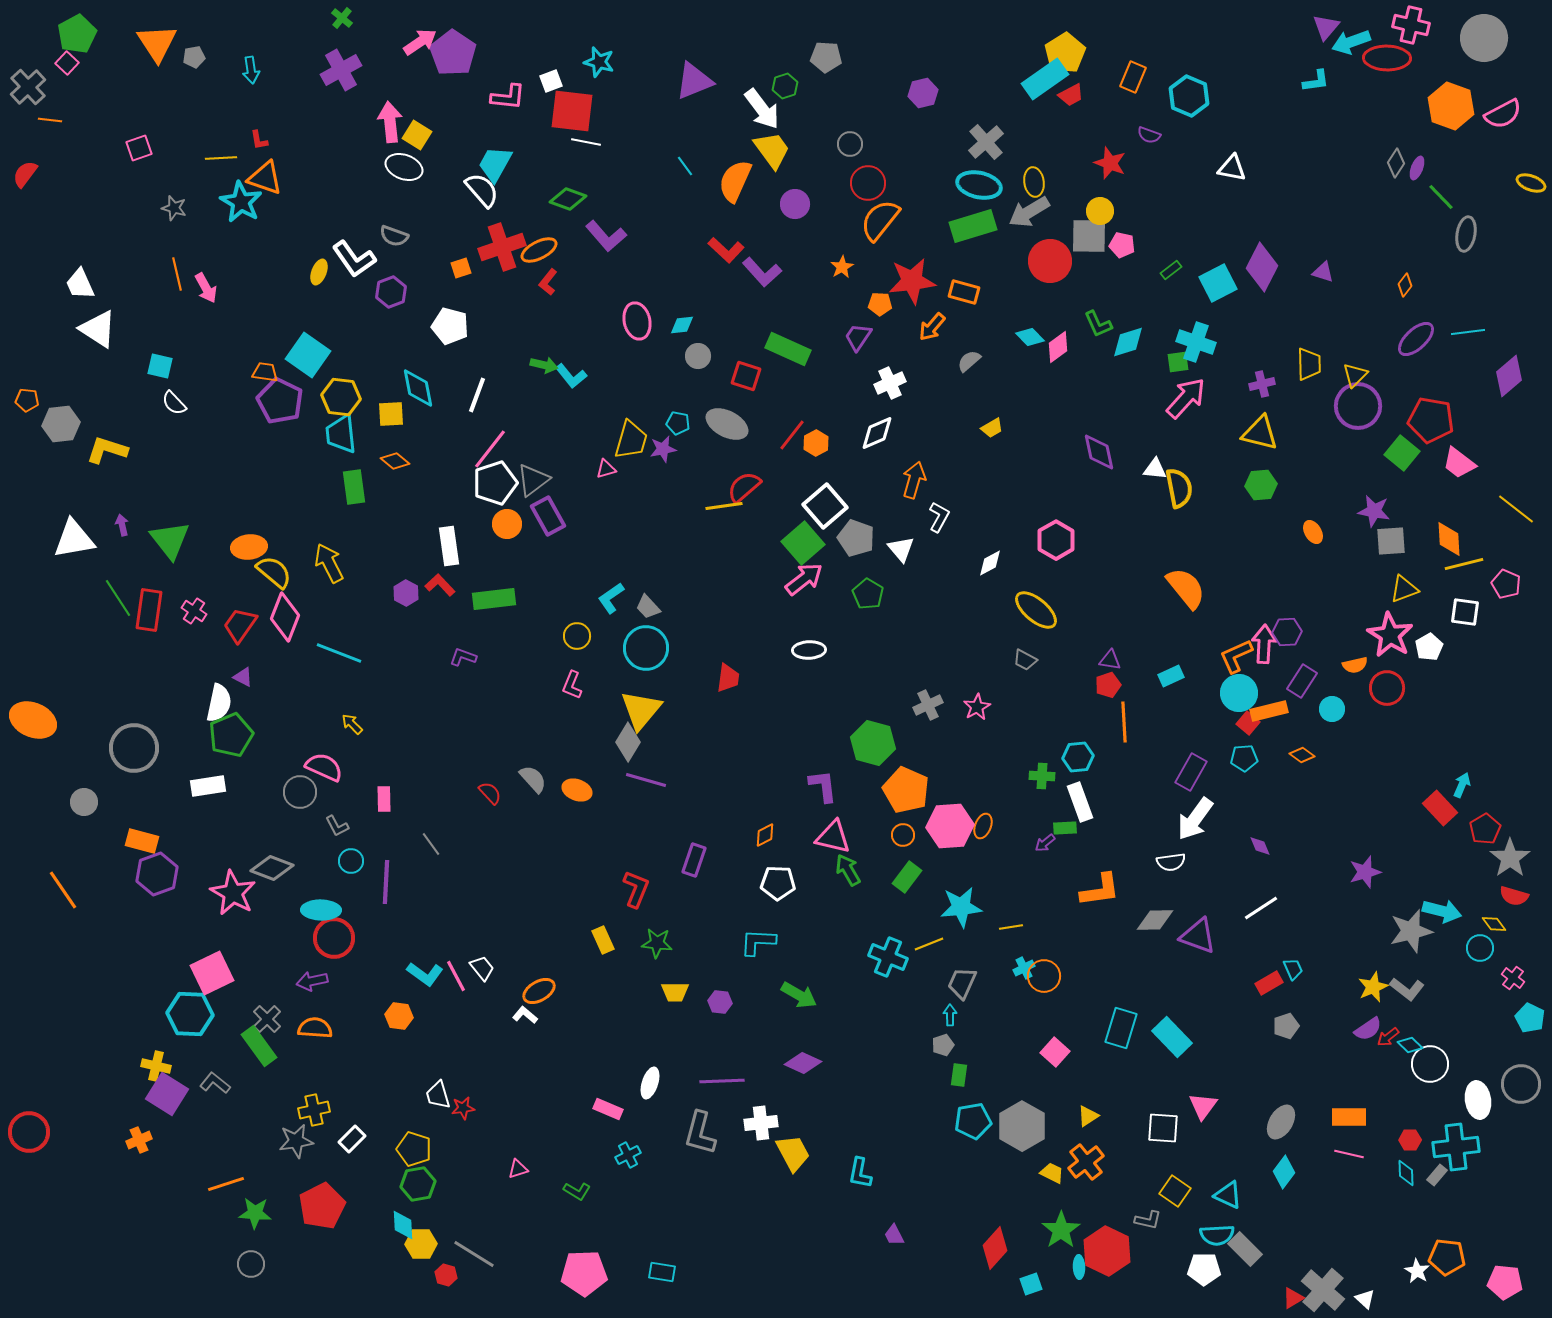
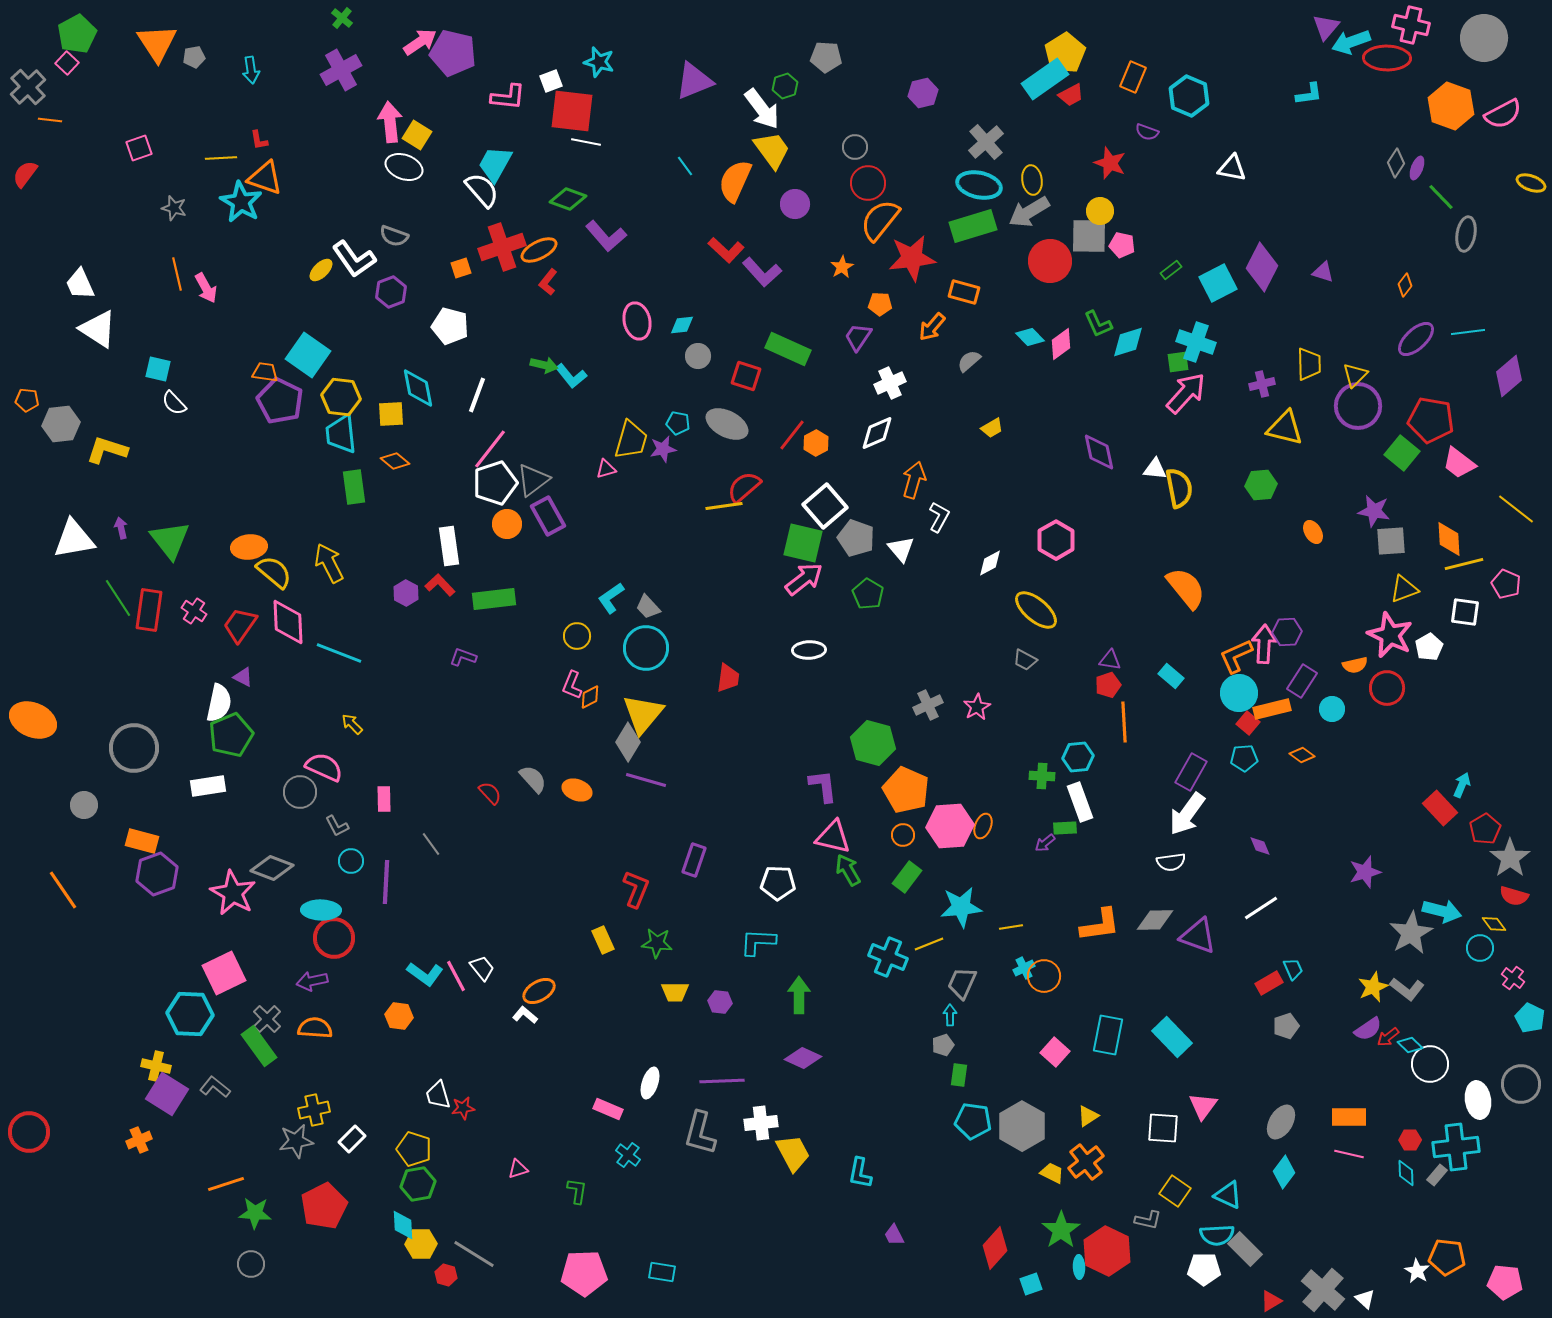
purple pentagon at (453, 53): rotated 21 degrees counterclockwise
cyan L-shape at (1316, 81): moved 7 px left, 13 px down
purple semicircle at (1149, 135): moved 2 px left, 3 px up
gray circle at (850, 144): moved 5 px right, 3 px down
yellow ellipse at (1034, 182): moved 2 px left, 2 px up
yellow ellipse at (319, 272): moved 2 px right, 2 px up; rotated 25 degrees clockwise
red star at (912, 281): moved 23 px up
pink diamond at (1058, 347): moved 3 px right, 3 px up
cyan square at (160, 366): moved 2 px left, 3 px down
pink arrow at (1186, 398): moved 5 px up
yellow triangle at (1260, 433): moved 25 px right, 5 px up
purple arrow at (122, 525): moved 1 px left, 3 px down
green square at (803, 543): rotated 36 degrees counterclockwise
pink diamond at (285, 617): moved 3 px right, 5 px down; rotated 24 degrees counterclockwise
pink star at (1390, 635): rotated 6 degrees counterclockwise
cyan rectangle at (1171, 676): rotated 65 degrees clockwise
yellow triangle at (641, 710): moved 2 px right, 4 px down
orange rectangle at (1269, 711): moved 3 px right, 2 px up
gray circle at (84, 802): moved 3 px down
white arrow at (1195, 819): moved 8 px left, 5 px up
orange diamond at (765, 835): moved 175 px left, 138 px up
orange L-shape at (1100, 890): moved 35 px down
gray star at (1411, 931): moved 2 px down; rotated 15 degrees counterclockwise
pink square at (212, 973): moved 12 px right
green arrow at (799, 995): rotated 120 degrees counterclockwise
cyan rectangle at (1121, 1028): moved 13 px left, 7 px down; rotated 6 degrees counterclockwise
purple diamond at (803, 1063): moved 5 px up
gray L-shape at (215, 1083): moved 4 px down
cyan pentagon at (973, 1121): rotated 18 degrees clockwise
cyan cross at (628, 1155): rotated 25 degrees counterclockwise
green L-shape at (577, 1191): rotated 112 degrees counterclockwise
red pentagon at (322, 1206): moved 2 px right
red triangle at (1293, 1298): moved 22 px left, 3 px down
